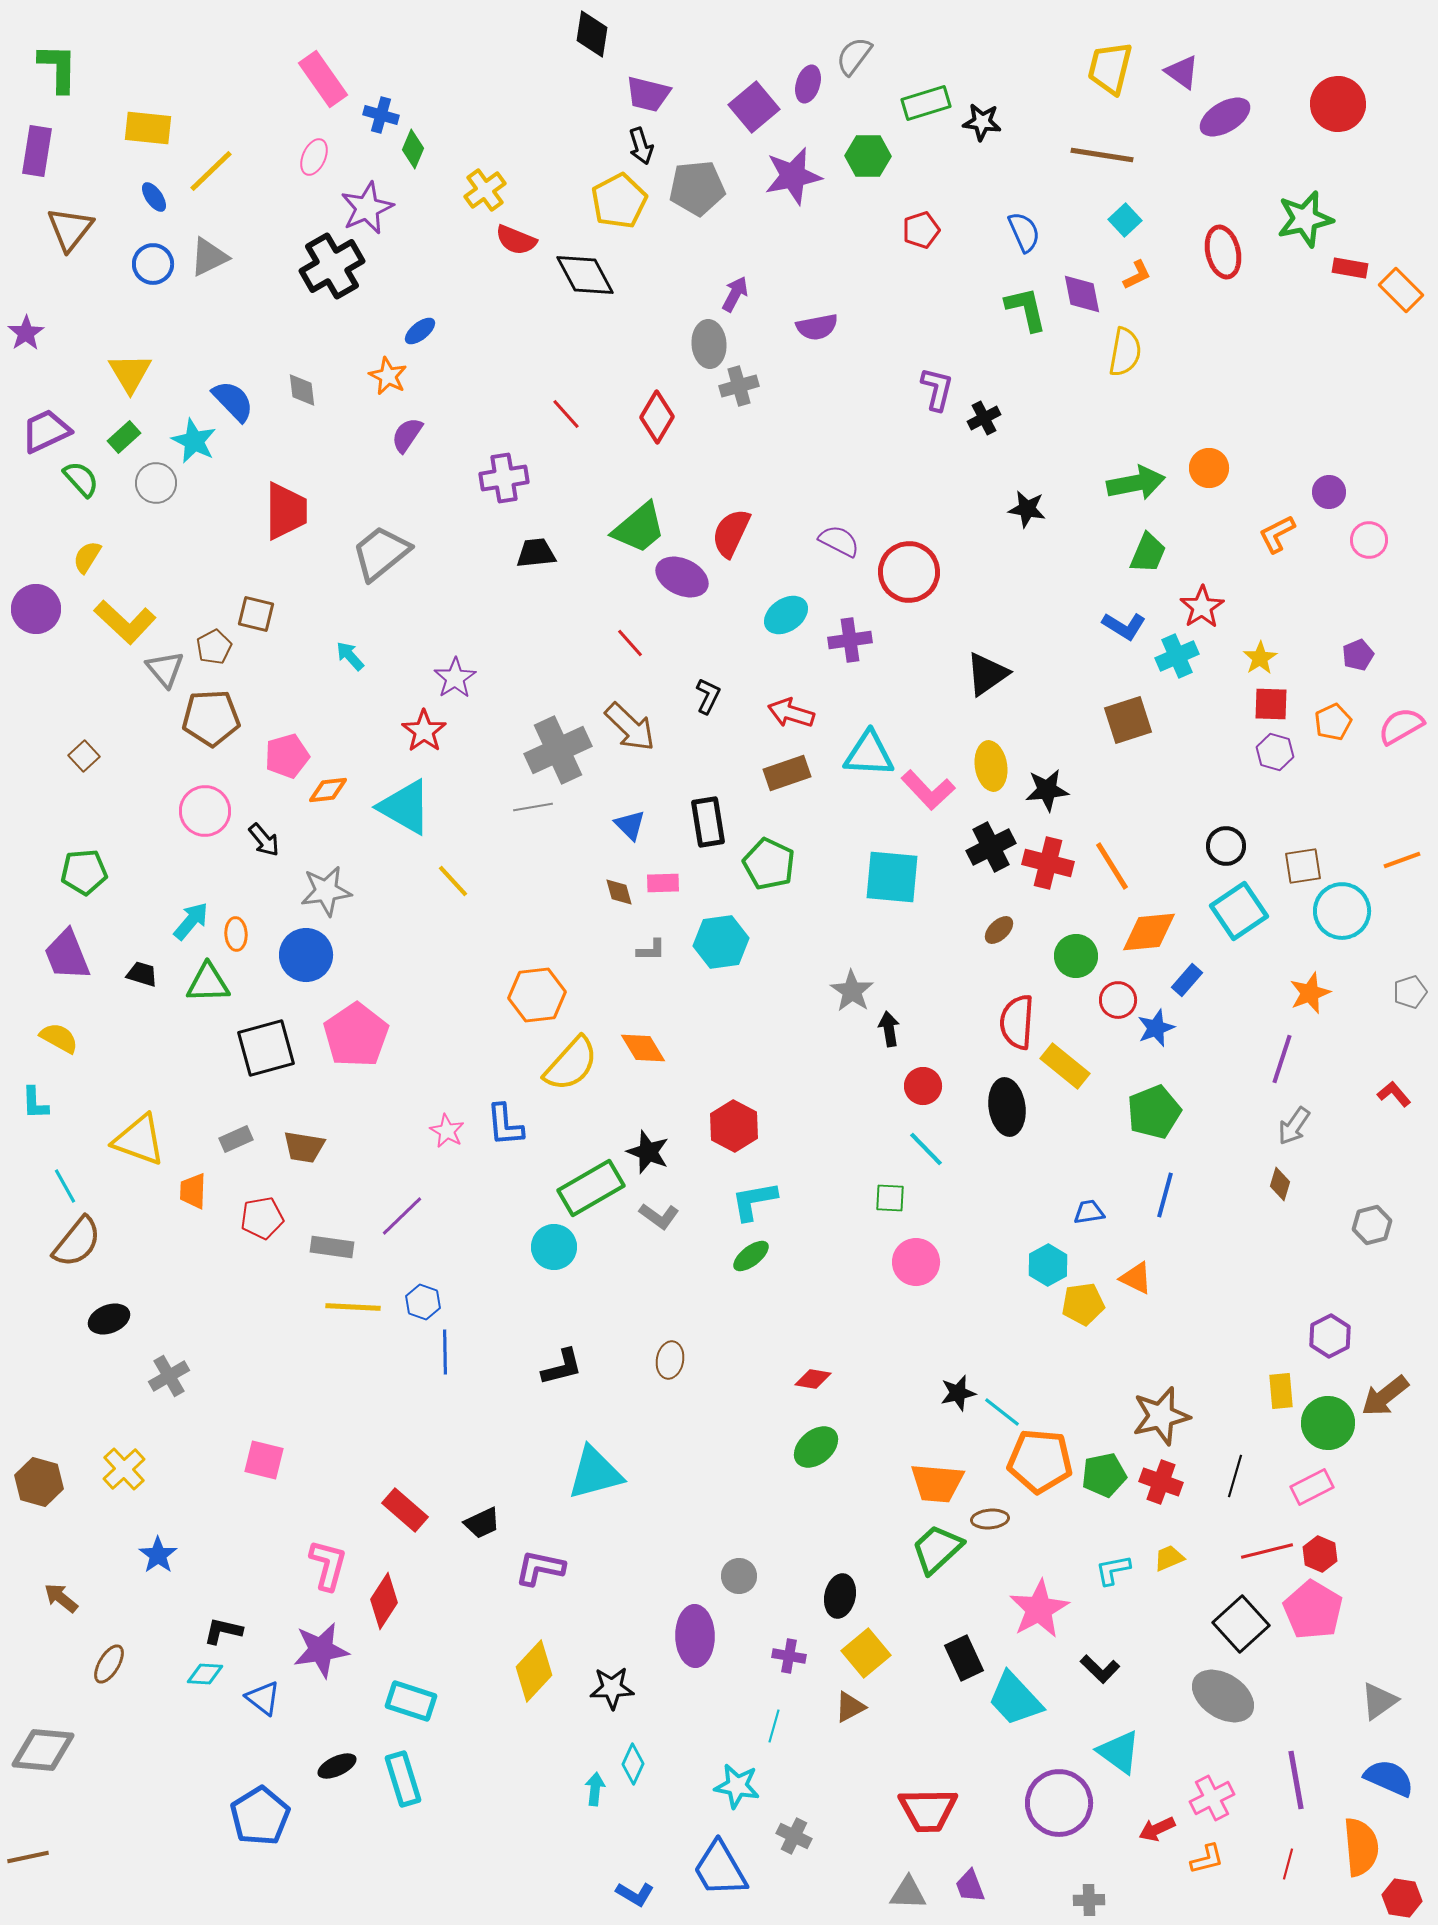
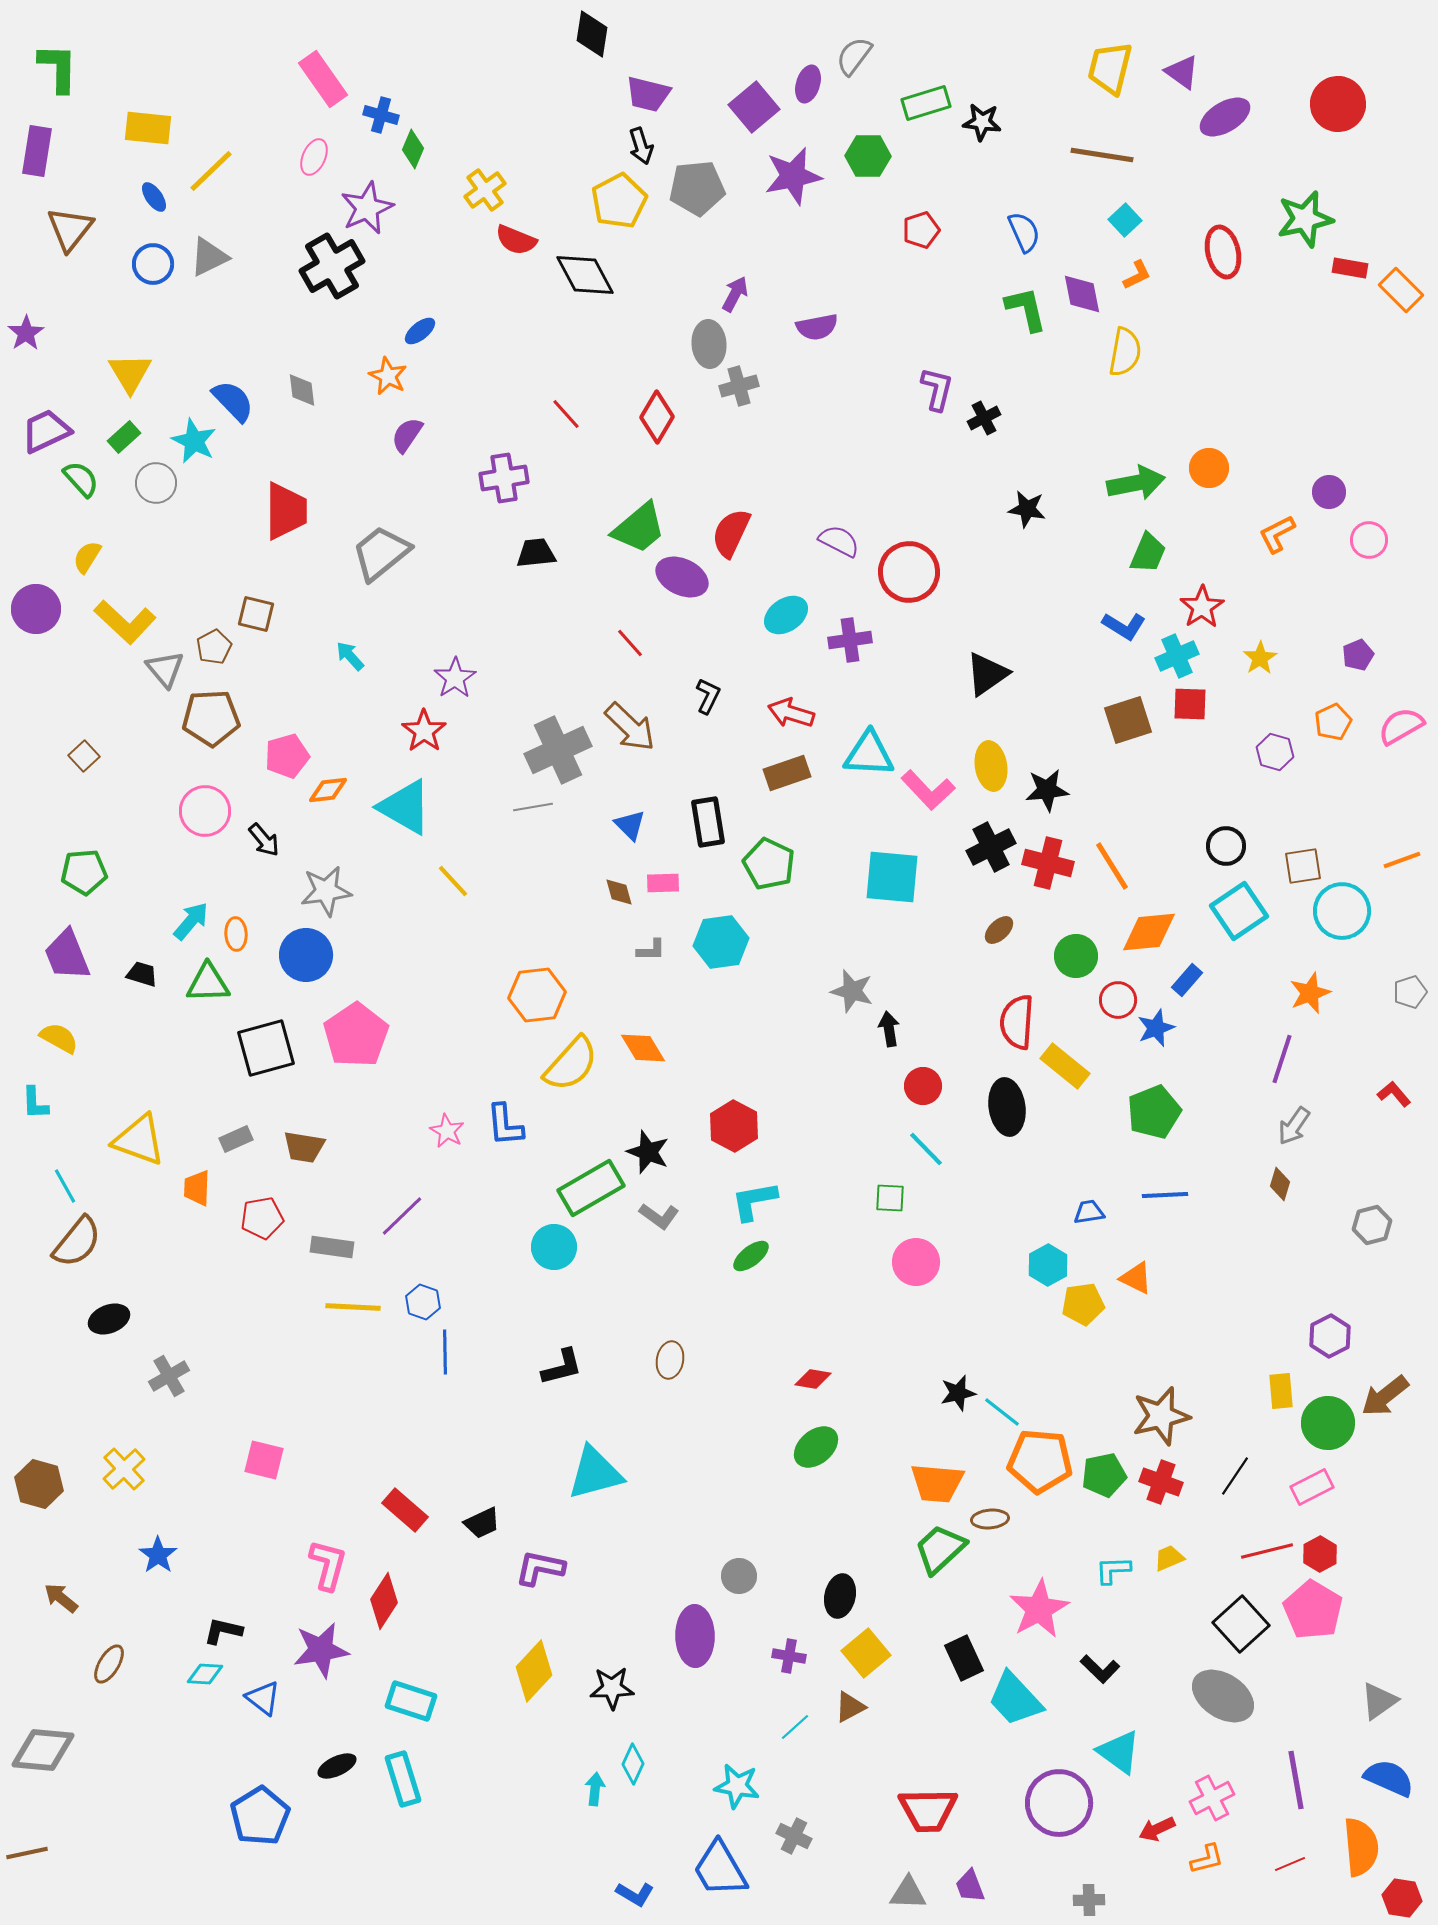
red square at (1271, 704): moved 81 px left
gray star at (852, 991): rotated 18 degrees counterclockwise
orange trapezoid at (193, 1191): moved 4 px right, 3 px up
blue line at (1165, 1195): rotated 72 degrees clockwise
black line at (1235, 1476): rotated 18 degrees clockwise
brown hexagon at (39, 1482): moved 2 px down
green trapezoid at (937, 1549): moved 3 px right
red hexagon at (1320, 1554): rotated 8 degrees clockwise
cyan L-shape at (1113, 1570): rotated 9 degrees clockwise
cyan line at (774, 1726): moved 21 px right, 1 px down; rotated 32 degrees clockwise
brown line at (28, 1857): moved 1 px left, 4 px up
red line at (1288, 1864): moved 2 px right; rotated 52 degrees clockwise
